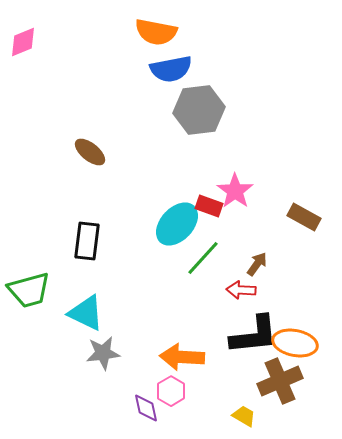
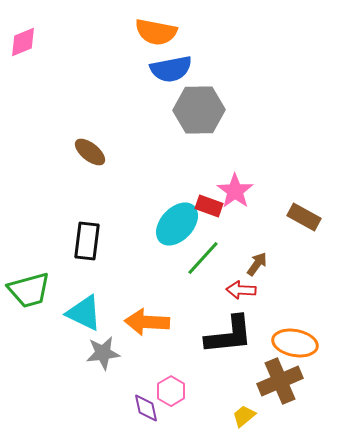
gray hexagon: rotated 6 degrees clockwise
cyan triangle: moved 2 px left
black L-shape: moved 25 px left
orange arrow: moved 35 px left, 35 px up
yellow trapezoid: rotated 70 degrees counterclockwise
